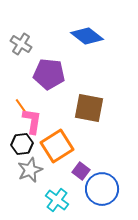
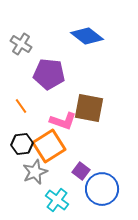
pink L-shape: moved 31 px right; rotated 100 degrees clockwise
orange square: moved 8 px left
gray star: moved 5 px right, 2 px down
